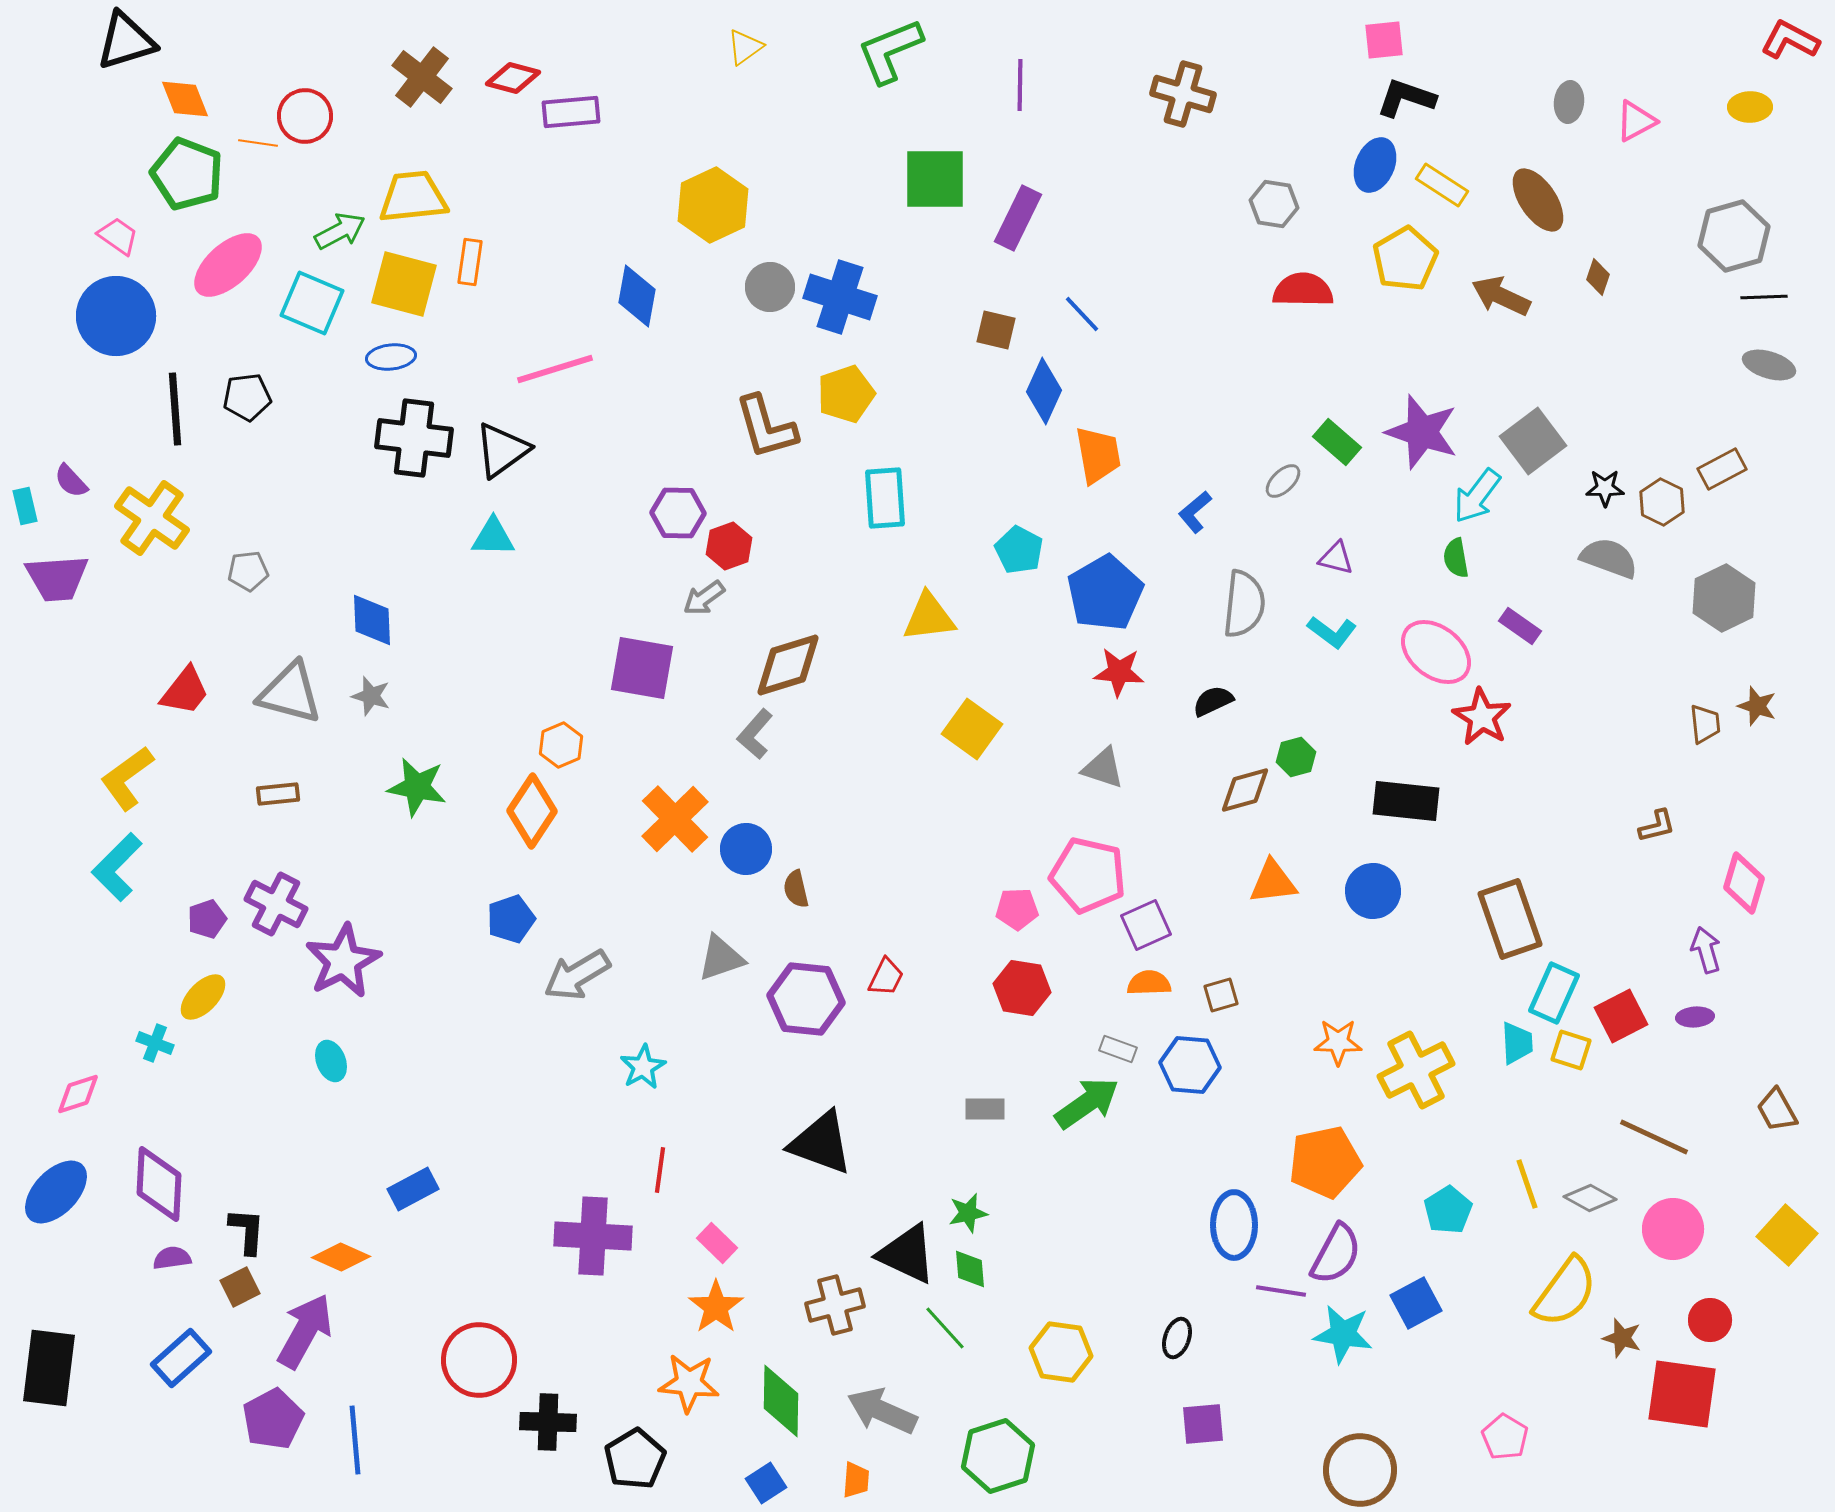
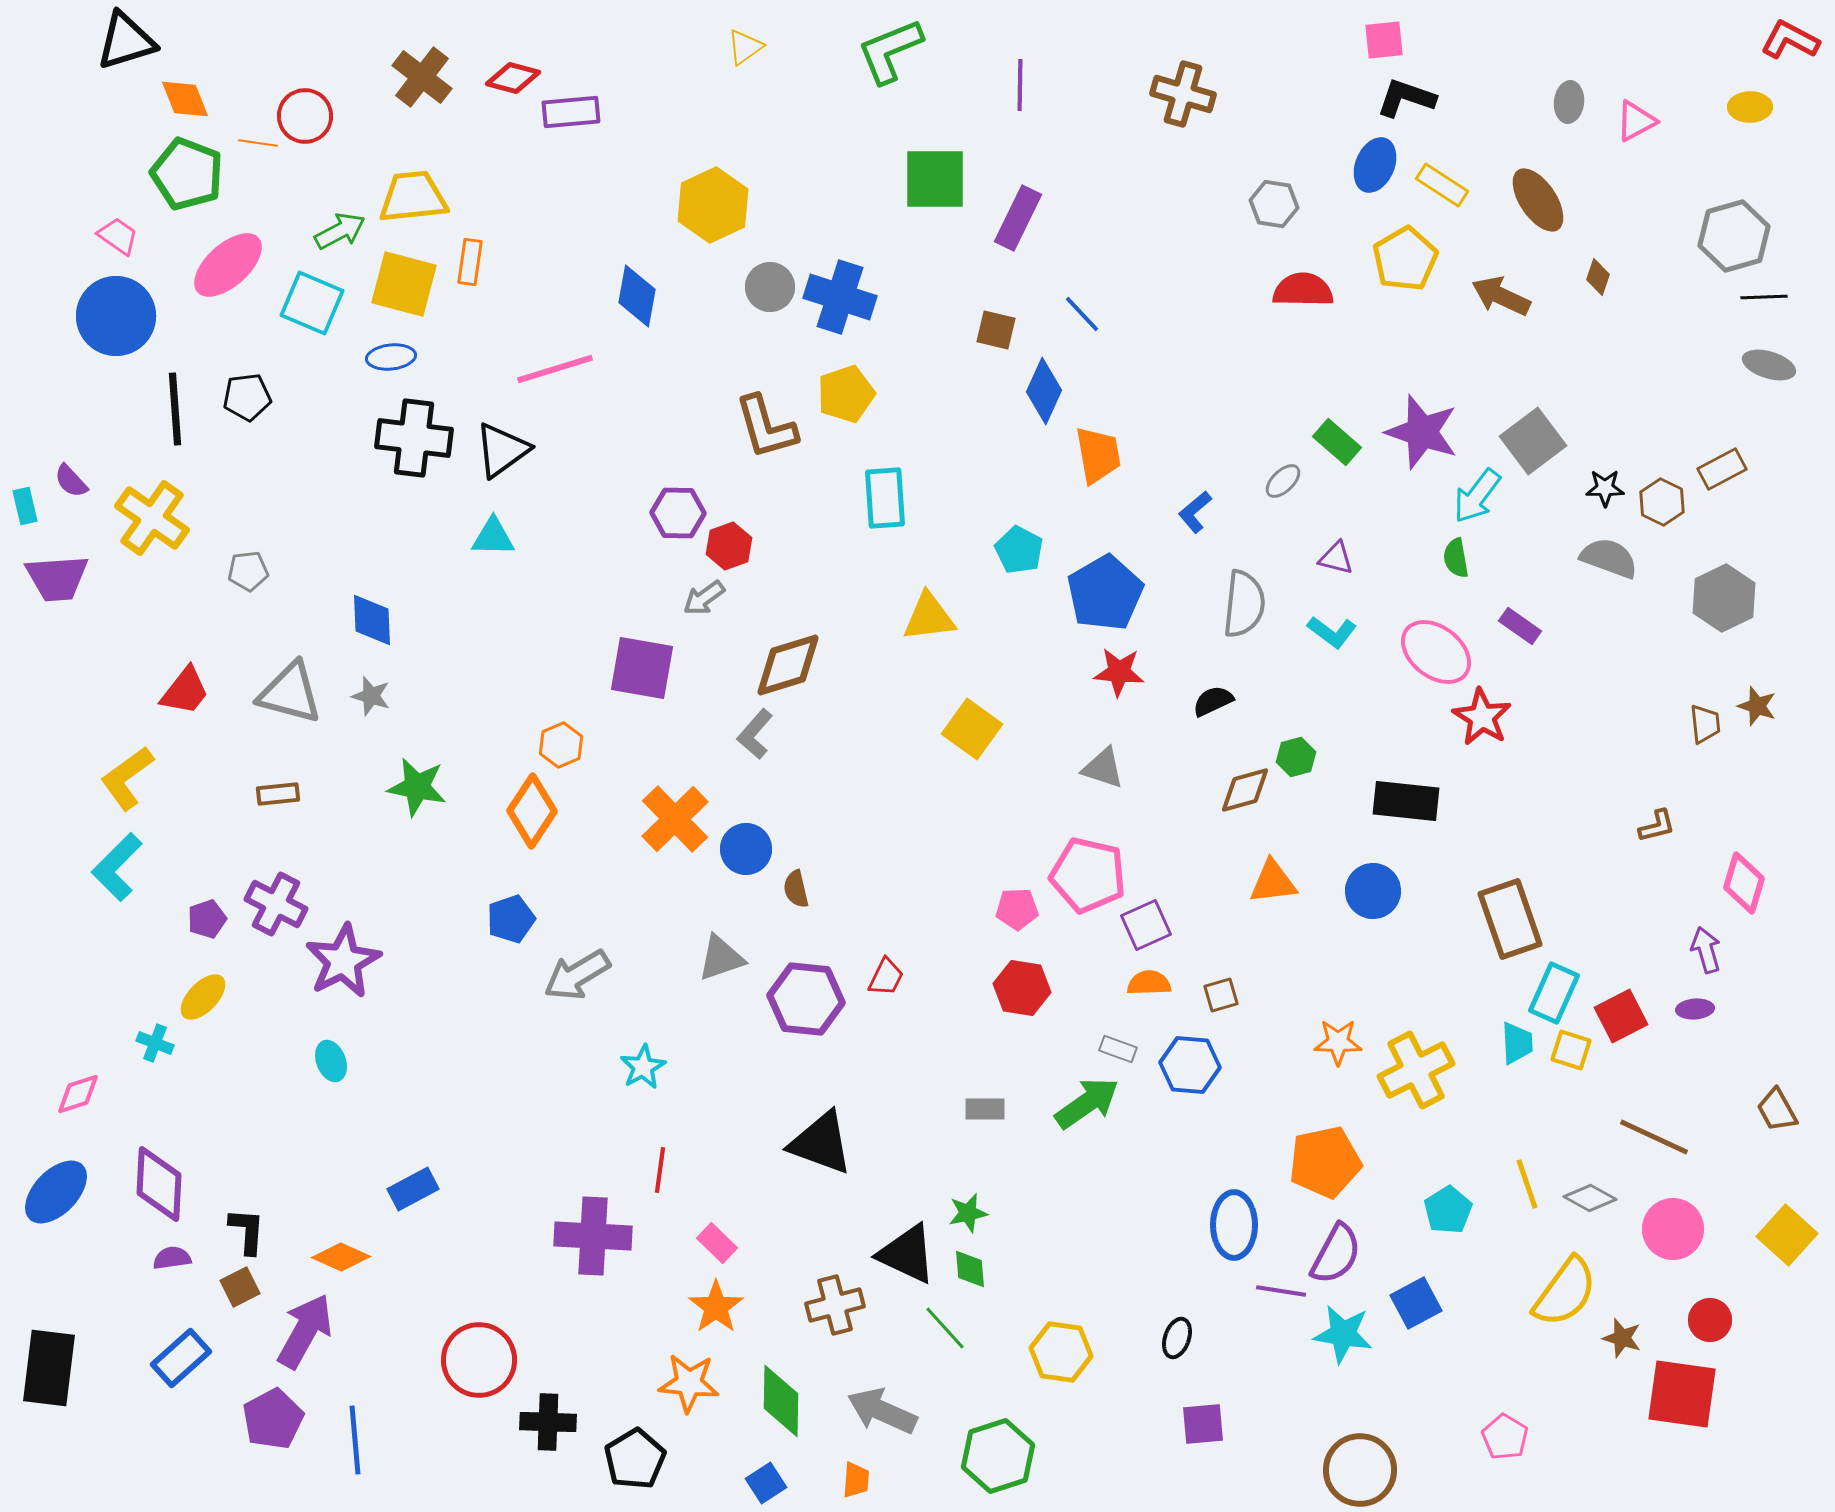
purple ellipse at (1695, 1017): moved 8 px up
